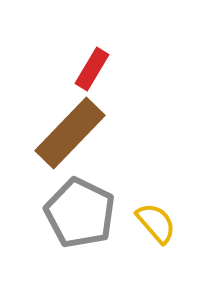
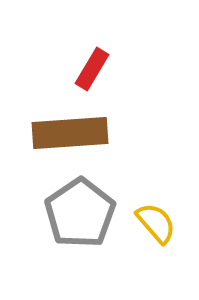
brown rectangle: rotated 42 degrees clockwise
gray pentagon: rotated 12 degrees clockwise
